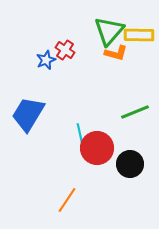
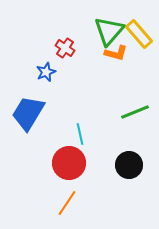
yellow rectangle: moved 1 px up; rotated 48 degrees clockwise
red cross: moved 2 px up
blue star: moved 12 px down
blue trapezoid: moved 1 px up
red circle: moved 28 px left, 15 px down
black circle: moved 1 px left, 1 px down
orange line: moved 3 px down
